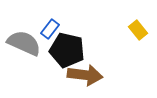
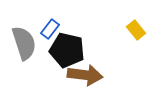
yellow rectangle: moved 2 px left
gray semicircle: rotated 48 degrees clockwise
